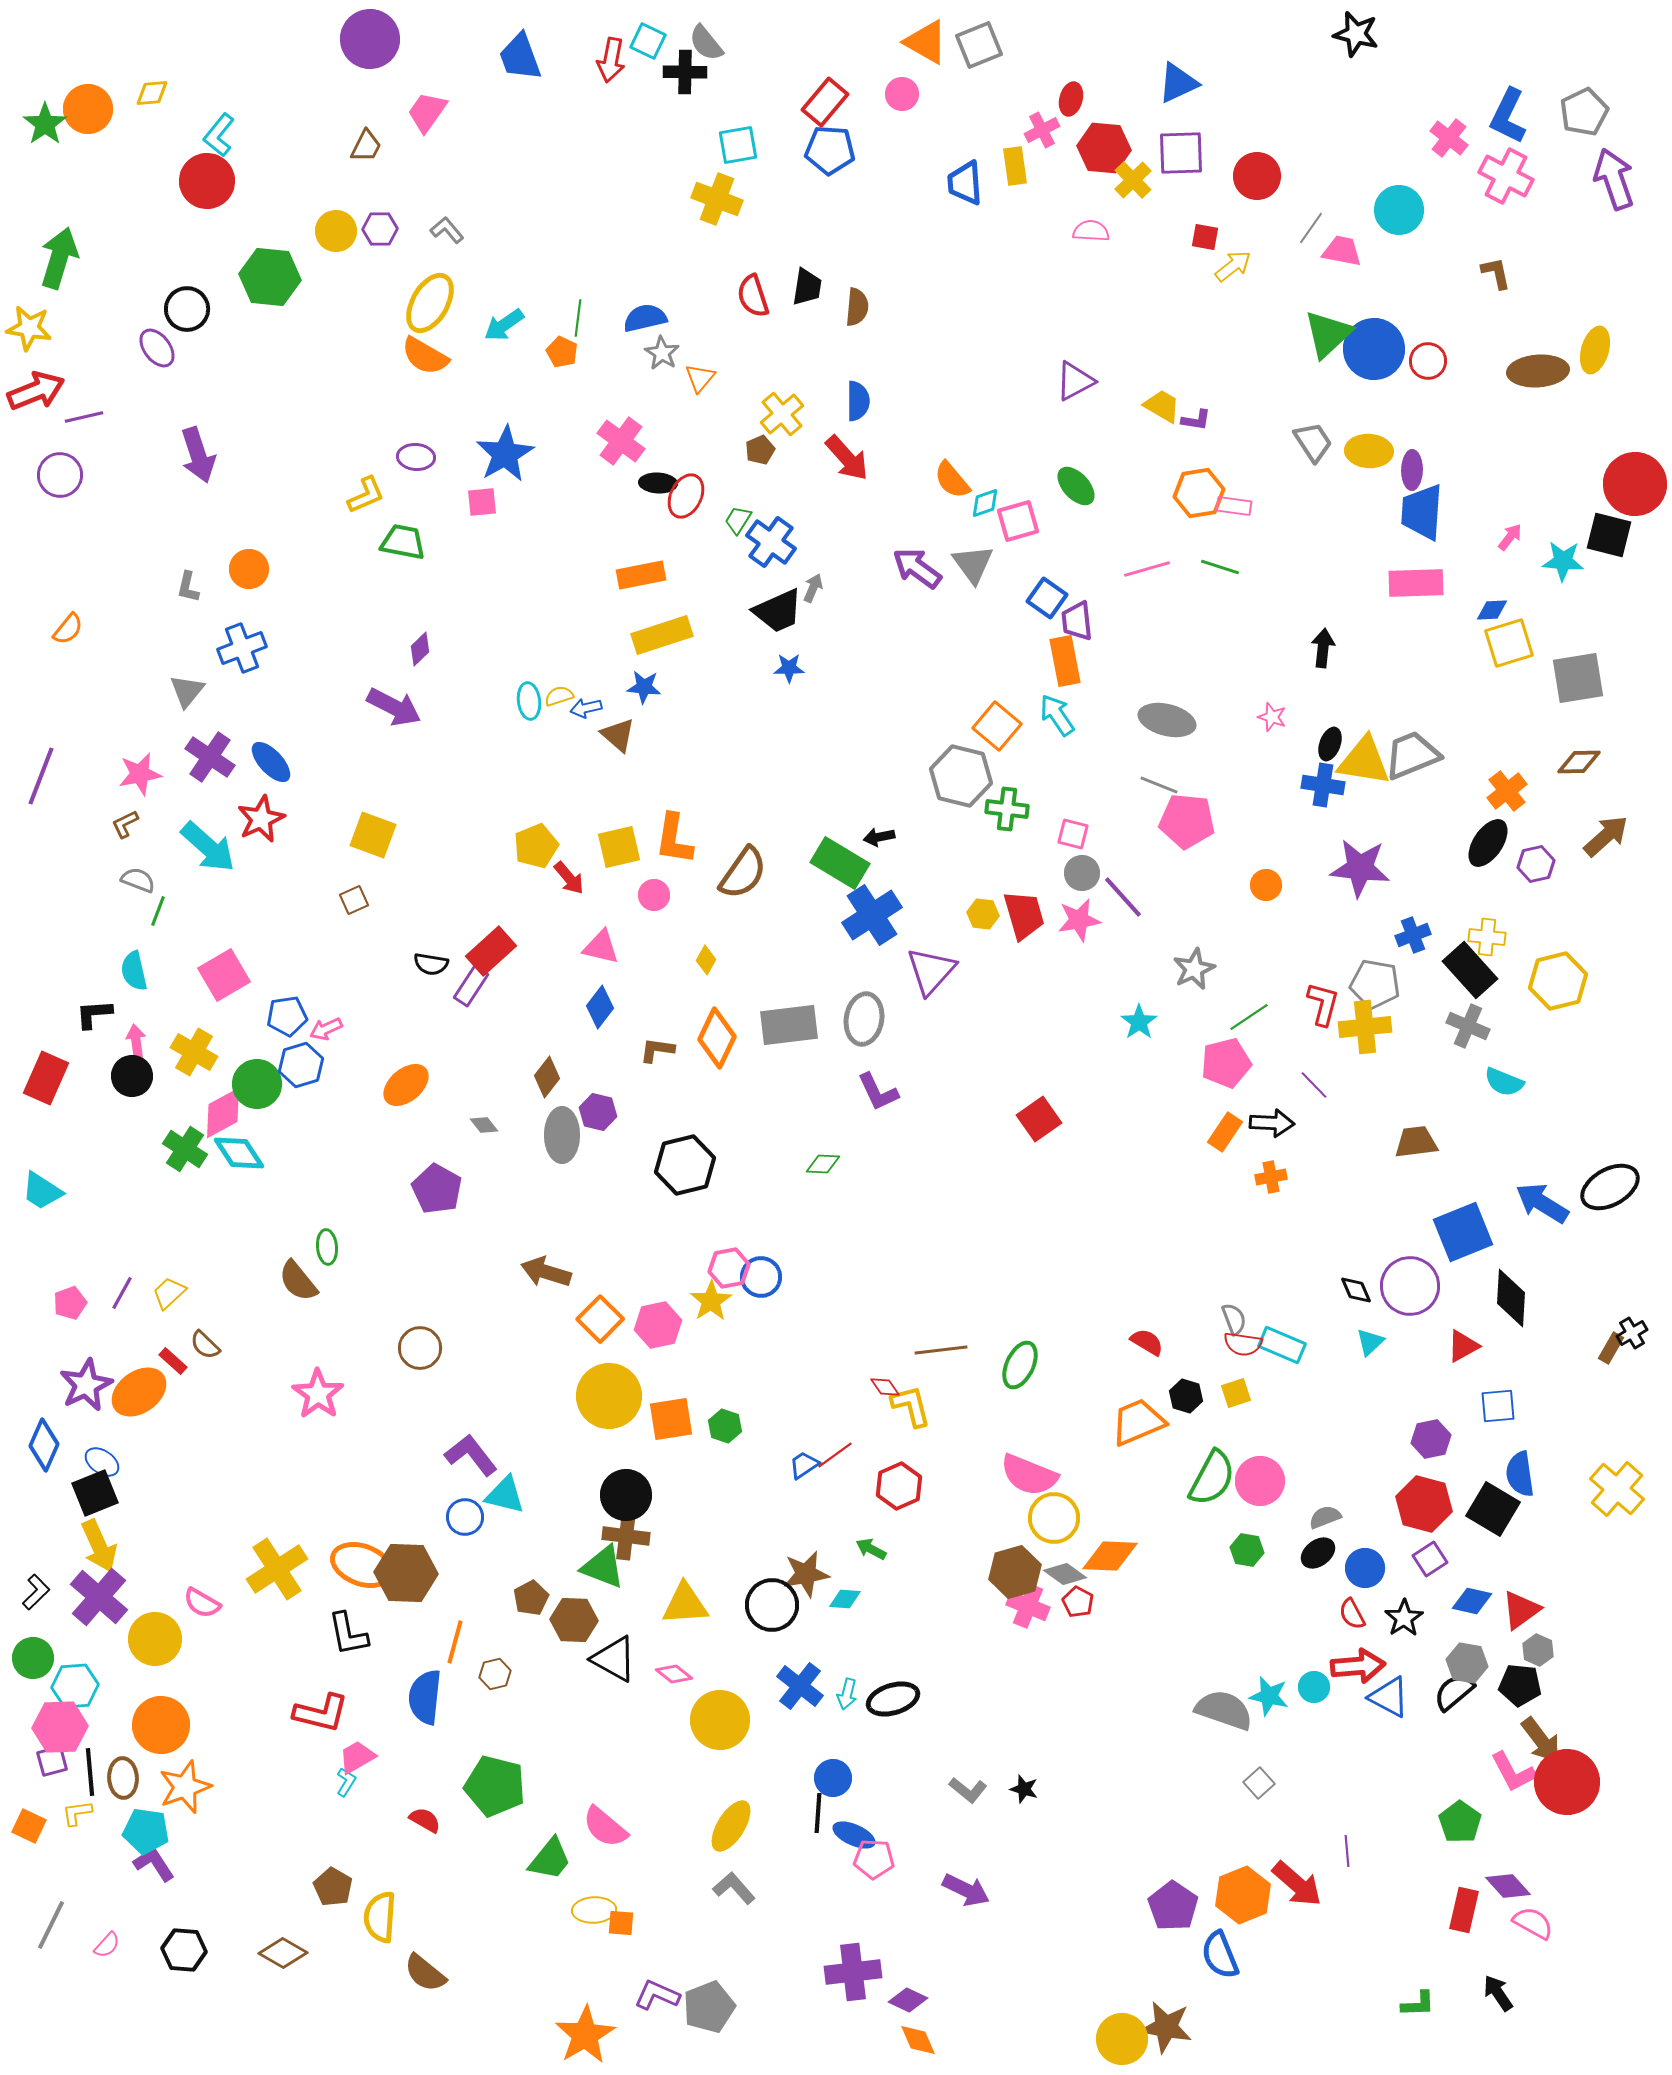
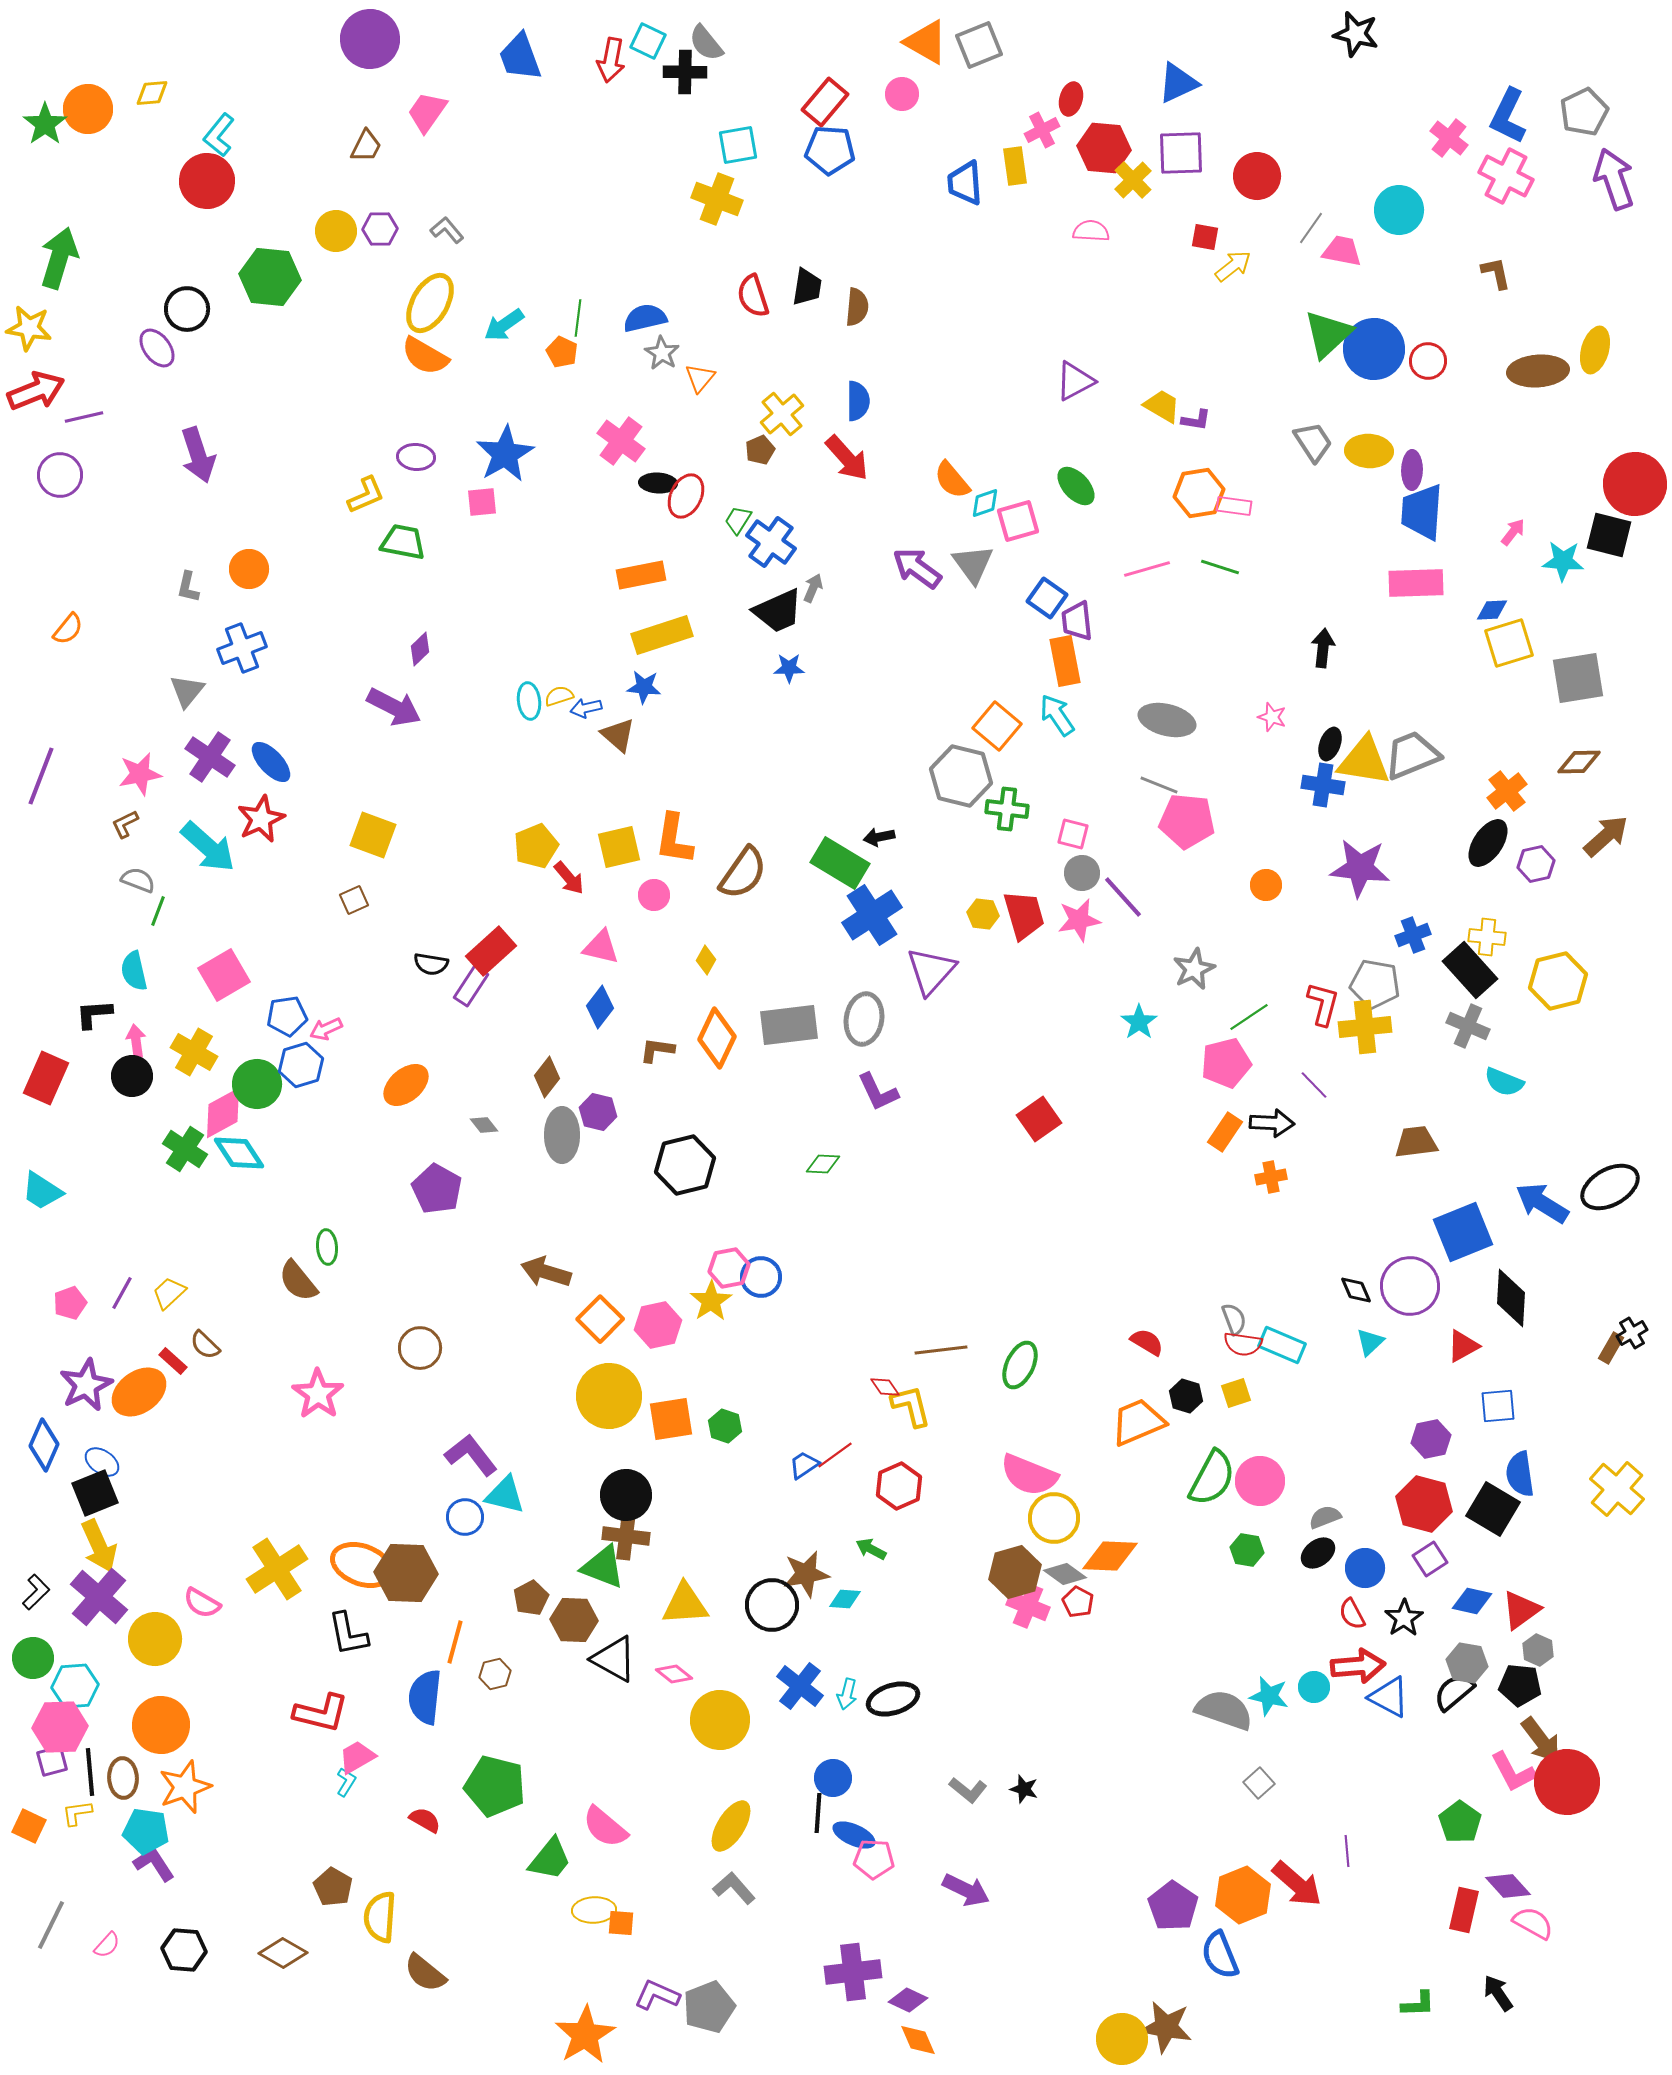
pink arrow at (1510, 537): moved 3 px right, 5 px up
